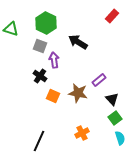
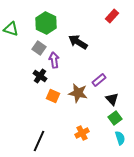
gray square: moved 1 px left, 2 px down; rotated 16 degrees clockwise
